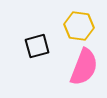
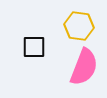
black square: moved 3 px left, 1 px down; rotated 15 degrees clockwise
